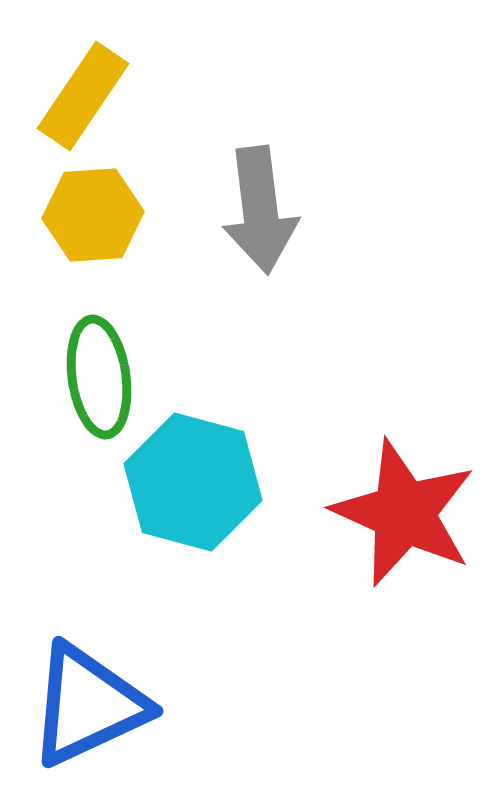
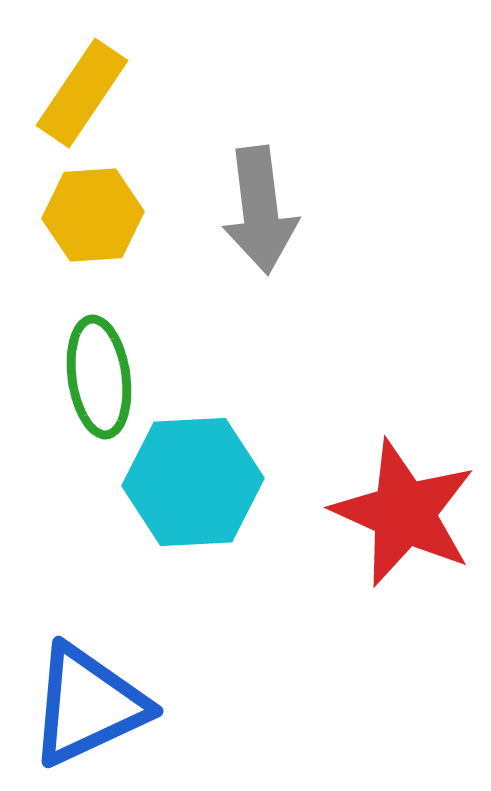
yellow rectangle: moved 1 px left, 3 px up
cyan hexagon: rotated 18 degrees counterclockwise
